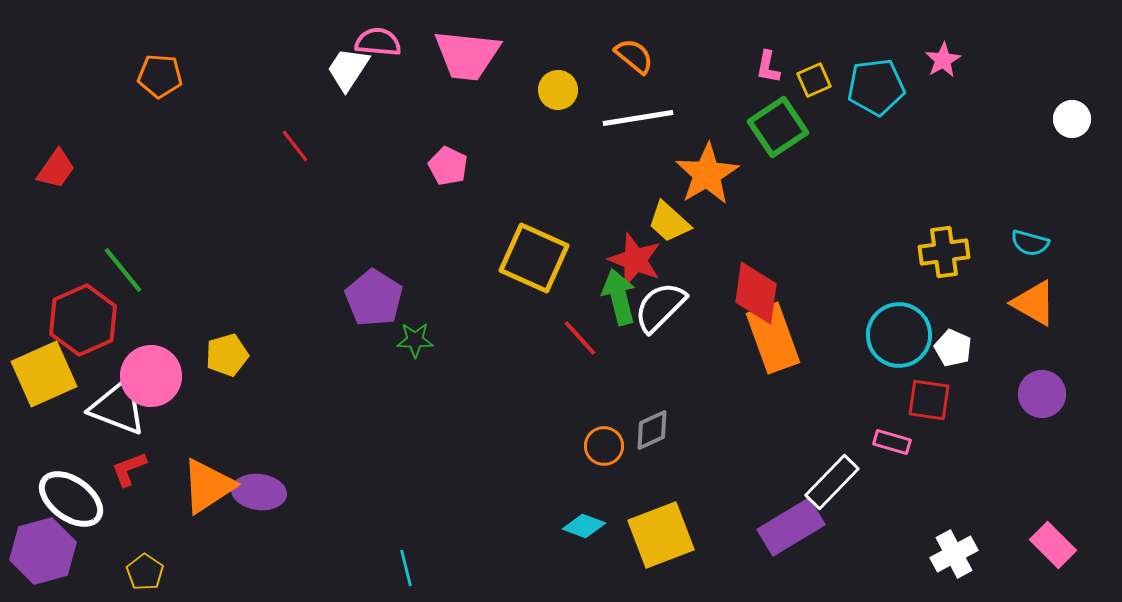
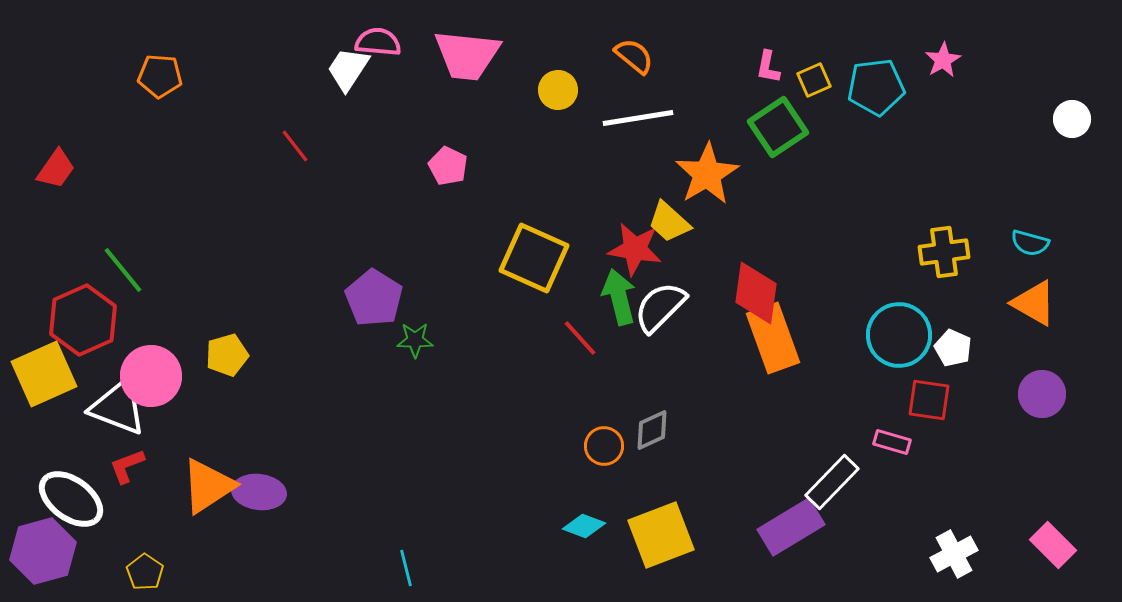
red star at (635, 260): moved 11 px up; rotated 12 degrees counterclockwise
red L-shape at (129, 469): moved 2 px left, 3 px up
